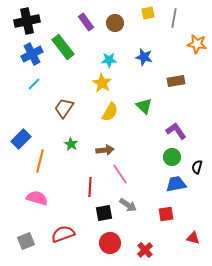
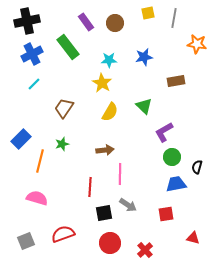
green rectangle: moved 5 px right
blue star: rotated 24 degrees counterclockwise
purple L-shape: moved 12 px left, 1 px down; rotated 85 degrees counterclockwise
green star: moved 9 px left; rotated 24 degrees clockwise
pink line: rotated 35 degrees clockwise
